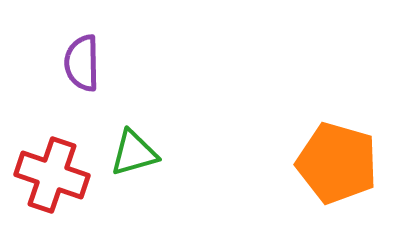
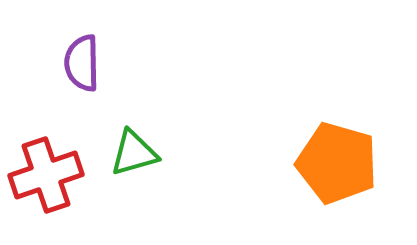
red cross: moved 6 px left; rotated 38 degrees counterclockwise
